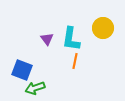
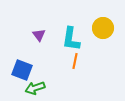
purple triangle: moved 8 px left, 4 px up
